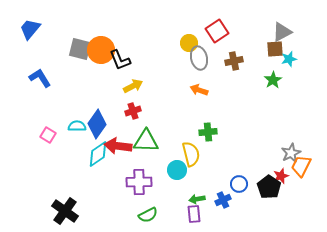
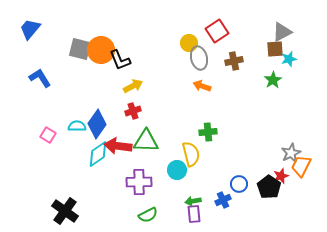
orange arrow: moved 3 px right, 4 px up
green arrow: moved 4 px left, 2 px down
